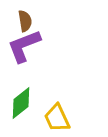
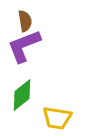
green diamond: moved 1 px right, 8 px up
yellow trapezoid: rotated 56 degrees counterclockwise
